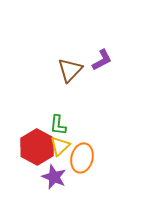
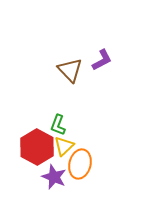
brown triangle: rotated 28 degrees counterclockwise
green L-shape: rotated 15 degrees clockwise
yellow triangle: moved 4 px right
orange ellipse: moved 2 px left, 6 px down
